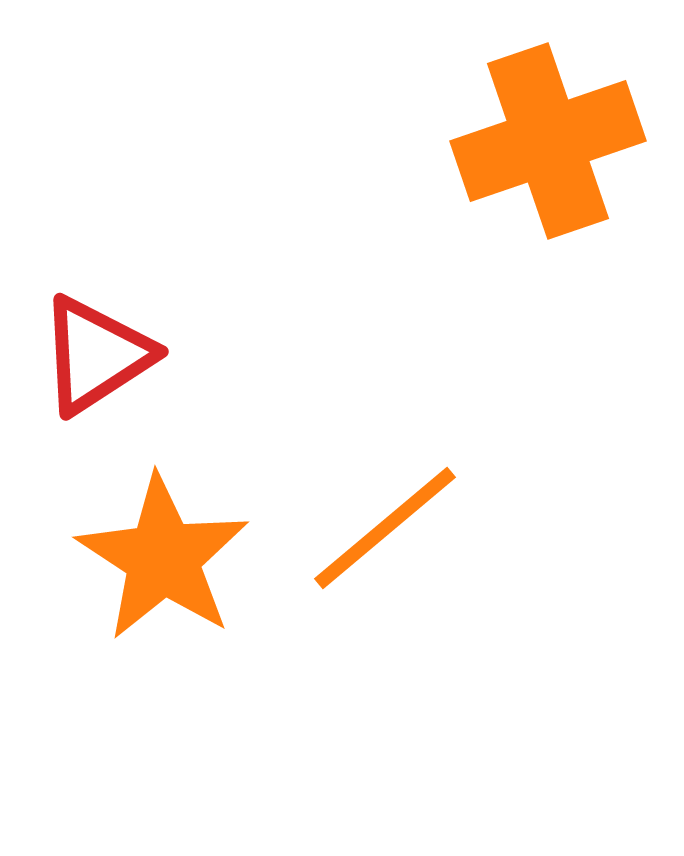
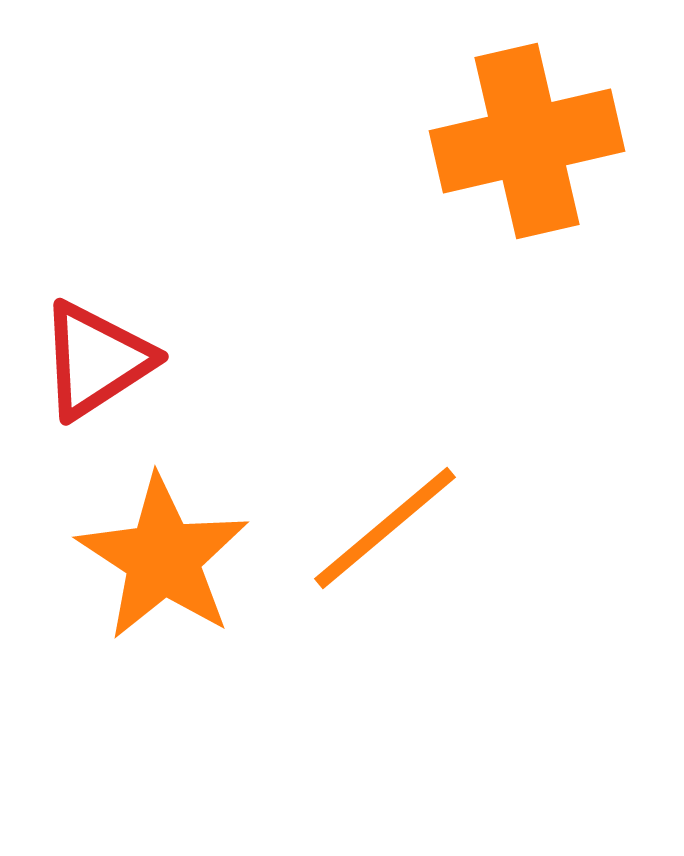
orange cross: moved 21 px left; rotated 6 degrees clockwise
red triangle: moved 5 px down
